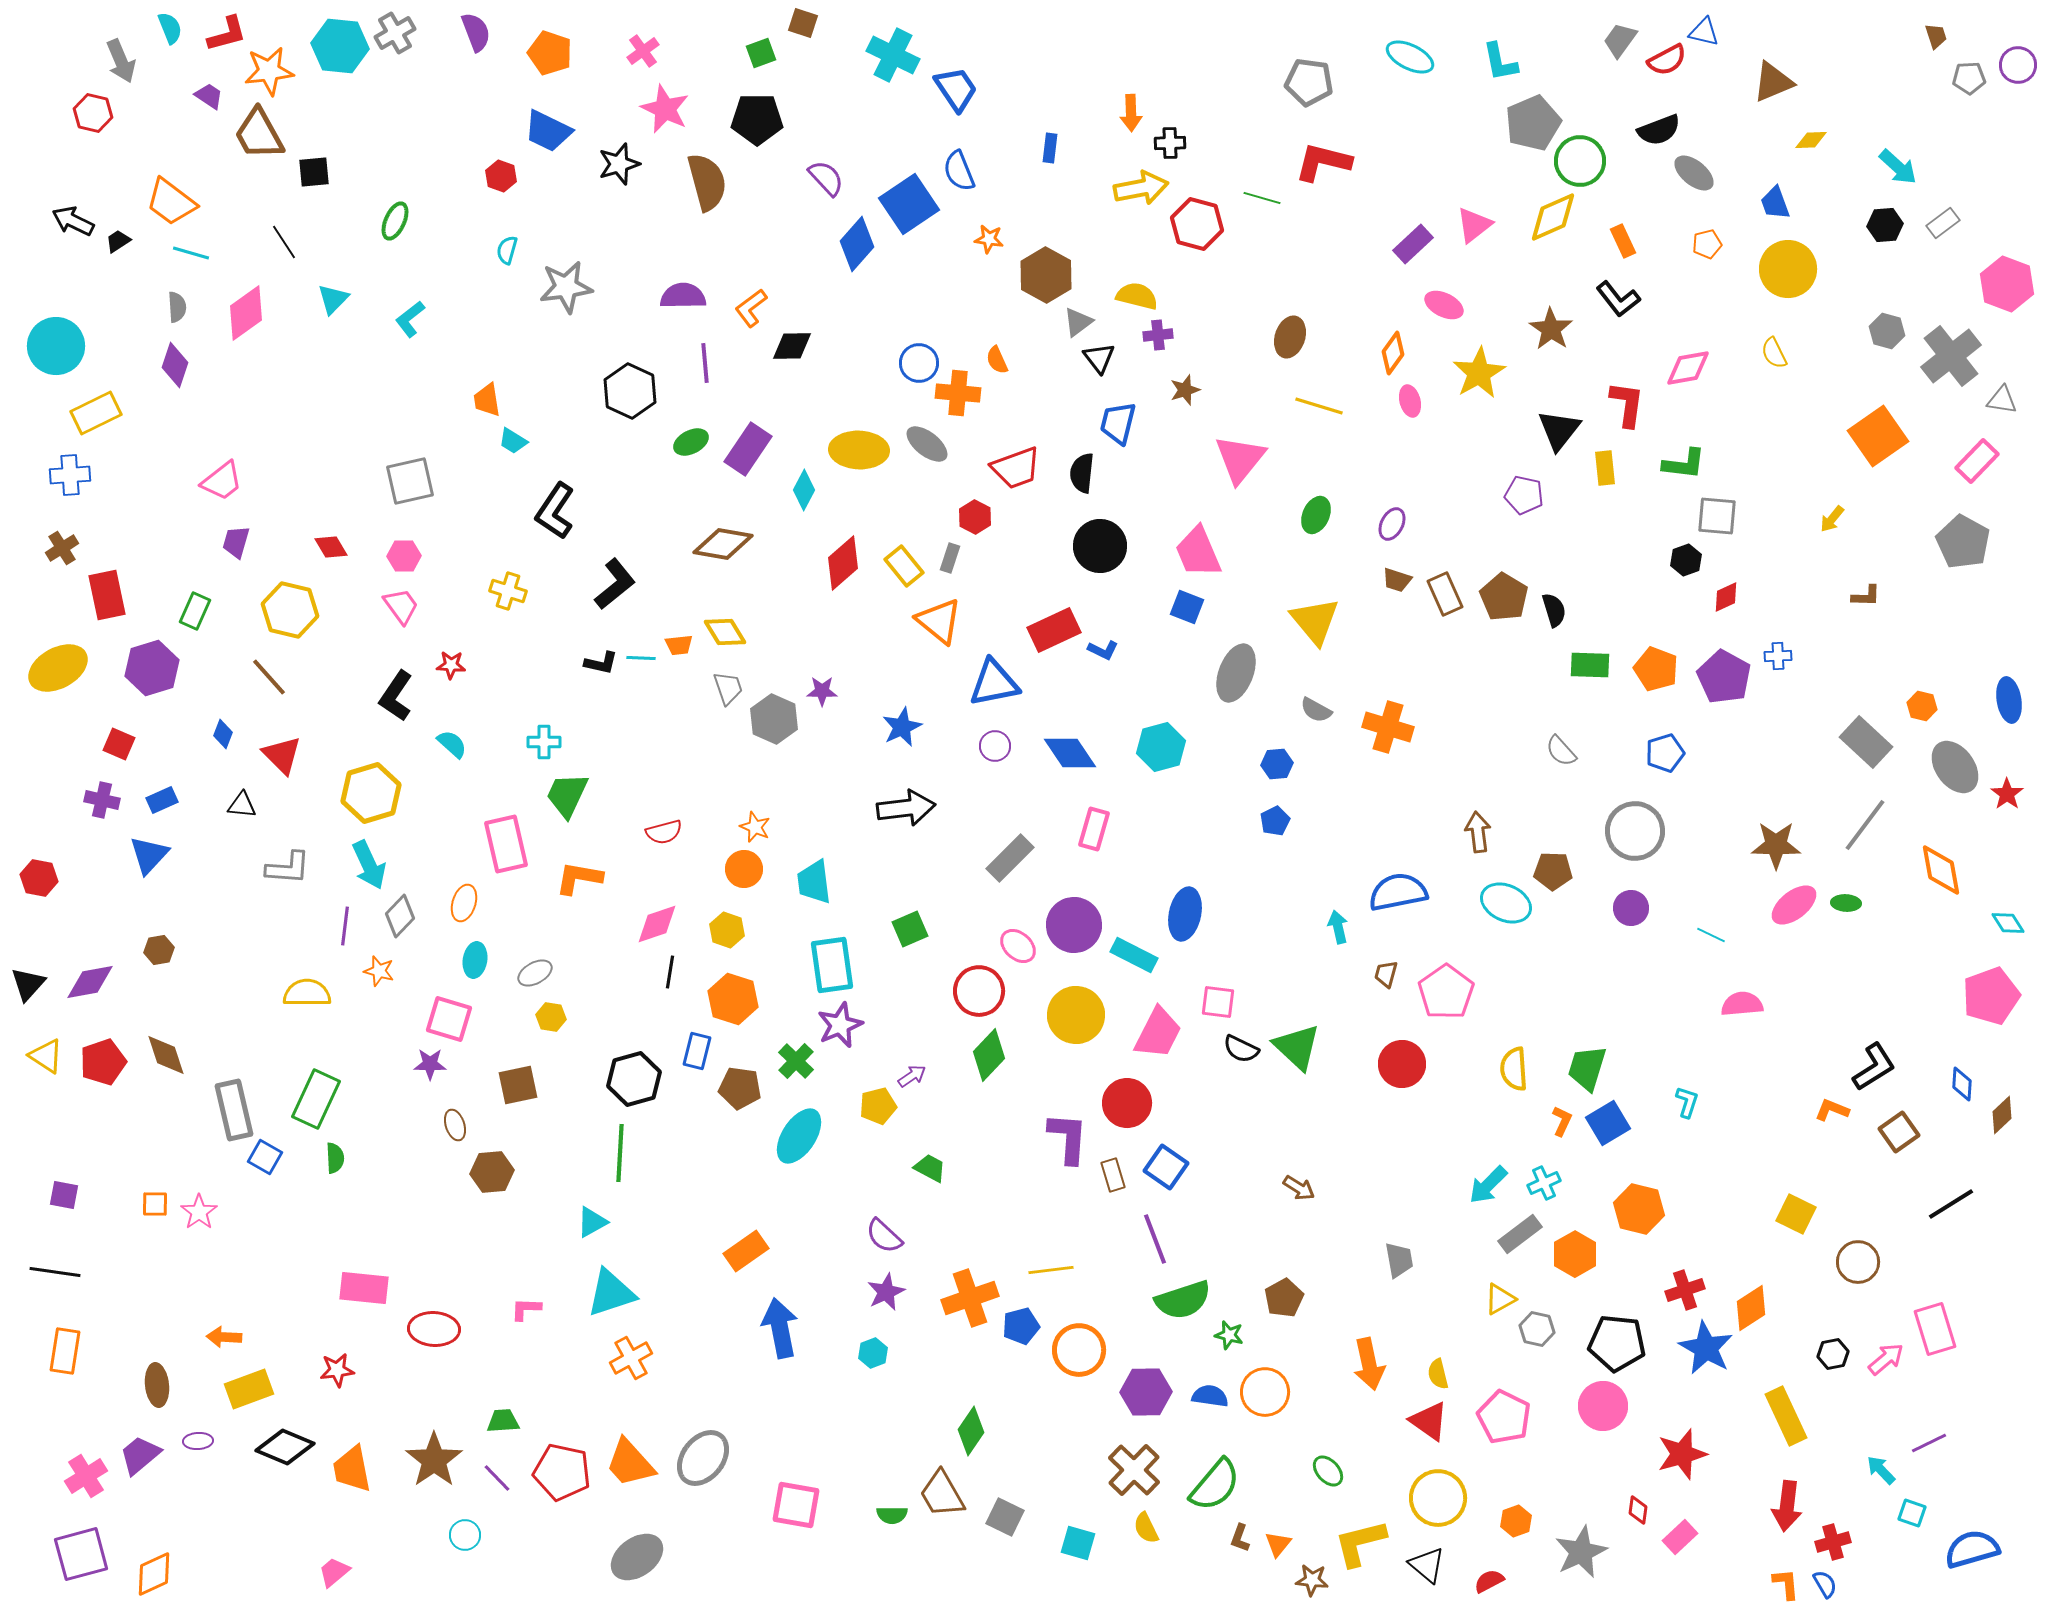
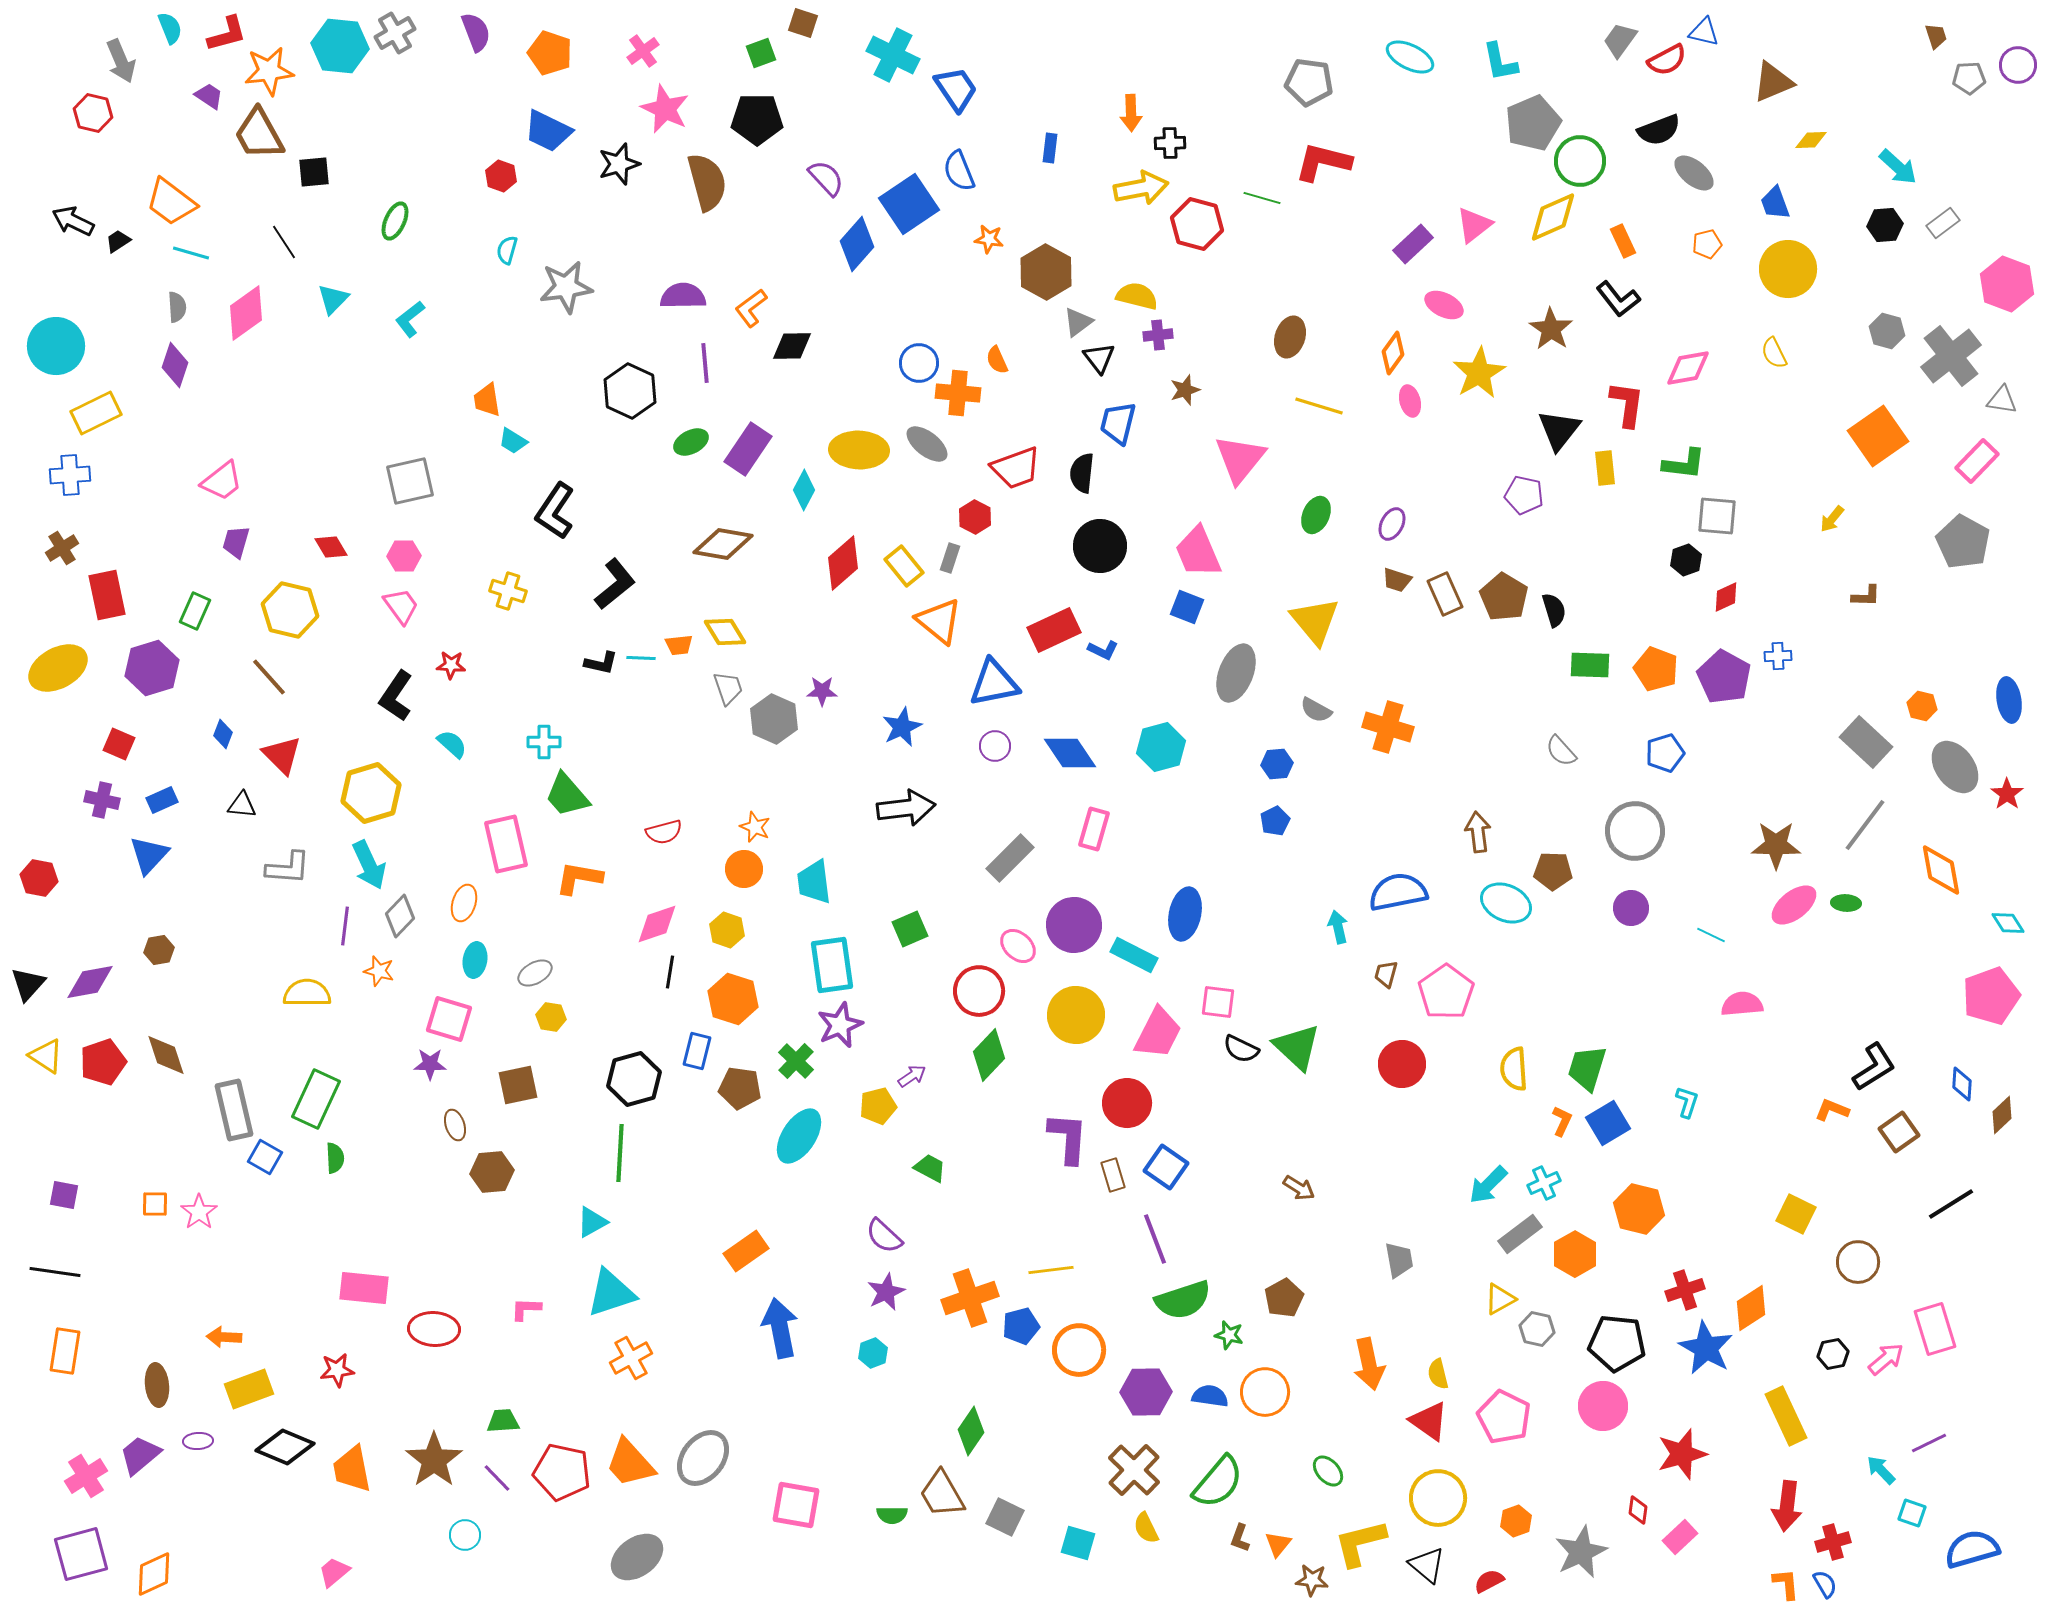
brown hexagon at (1046, 275): moved 3 px up
green trapezoid at (567, 795): rotated 66 degrees counterclockwise
green semicircle at (1215, 1485): moved 3 px right, 3 px up
